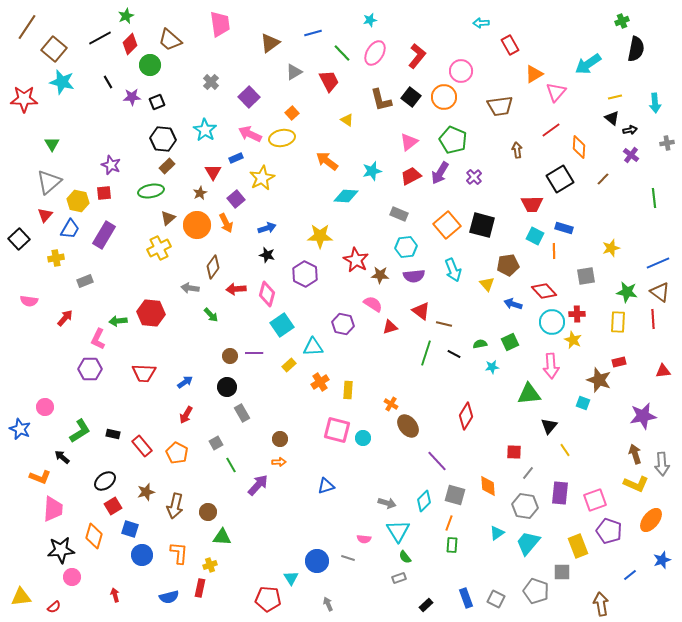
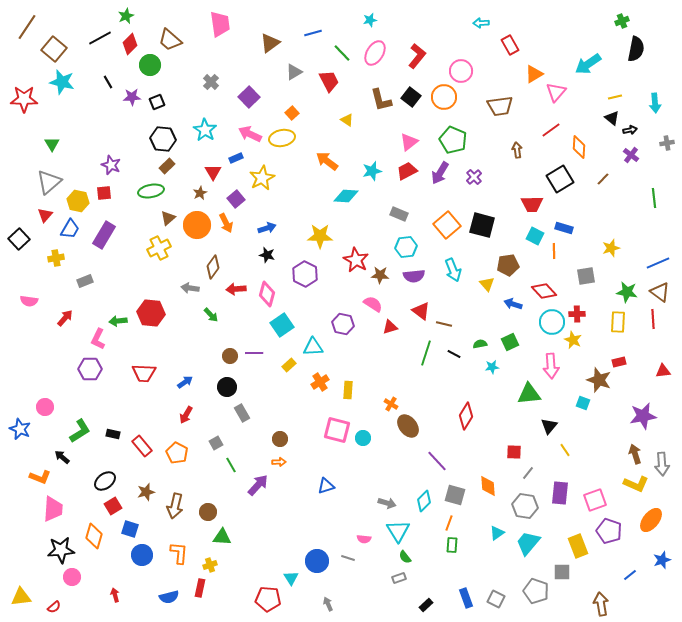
red trapezoid at (411, 176): moved 4 px left, 5 px up
